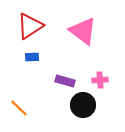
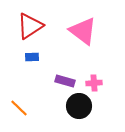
pink cross: moved 6 px left, 3 px down
black circle: moved 4 px left, 1 px down
